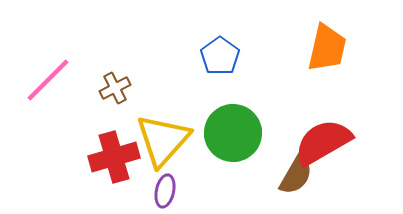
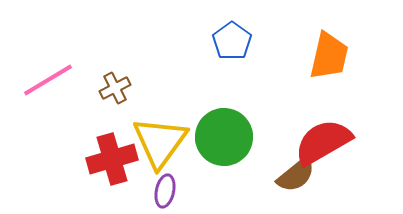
orange trapezoid: moved 2 px right, 8 px down
blue pentagon: moved 12 px right, 15 px up
pink line: rotated 14 degrees clockwise
green circle: moved 9 px left, 4 px down
yellow triangle: moved 3 px left, 2 px down; rotated 6 degrees counterclockwise
red cross: moved 2 px left, 2 px down
brown semicircle: rotated 21 degrees clockwise
